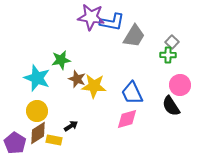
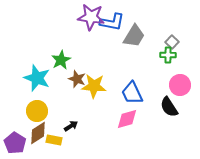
green star: rotated 18 degrees counterclockwise
black semicircle: moved 2 px left, 1 px down
